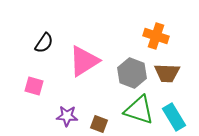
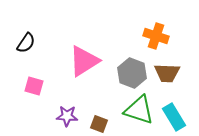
black semicircle: moved 18 px left
